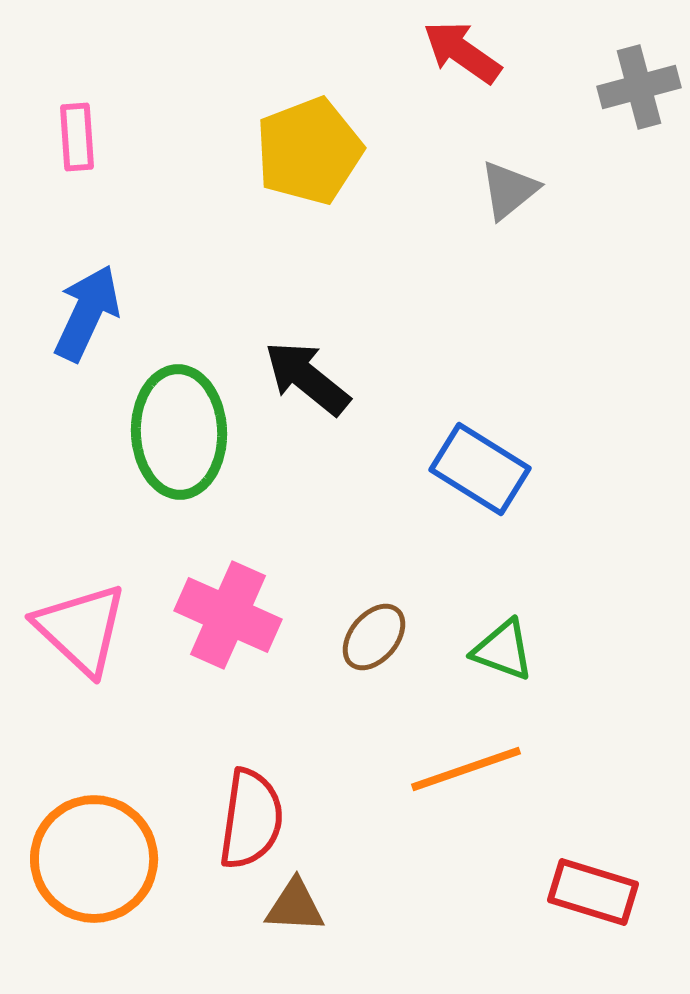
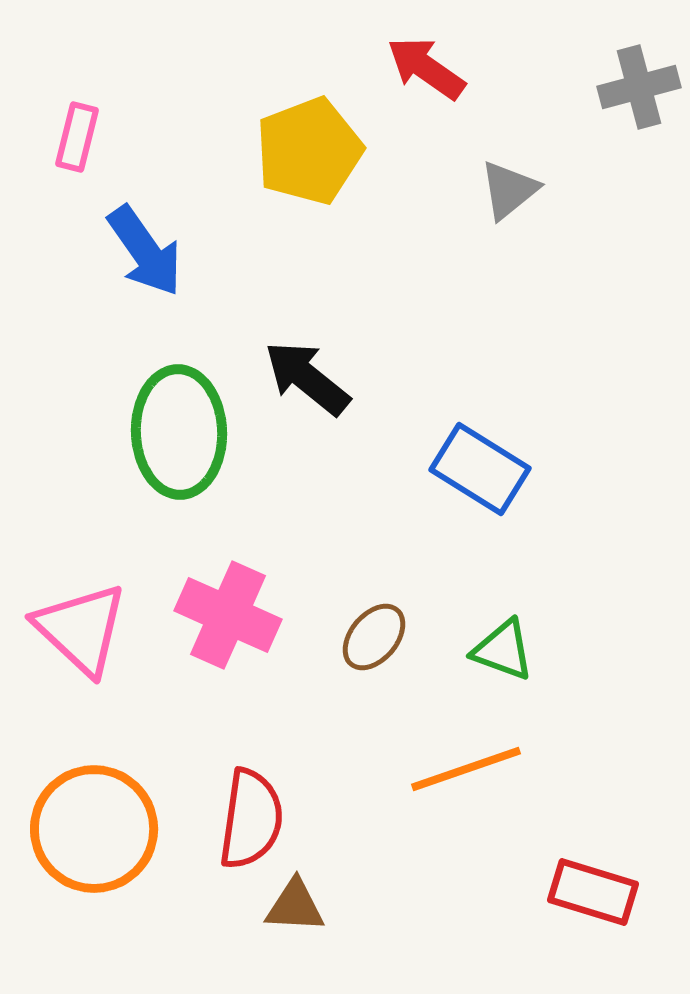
red arrow: moved 36 px left, 16 px down
pink rectangle: rotated 18 degrees clockwise
blue arrow: moved 58 px right, 62 px up; rotated 120 degrees clockwise
orange circle: moved 30 px up
